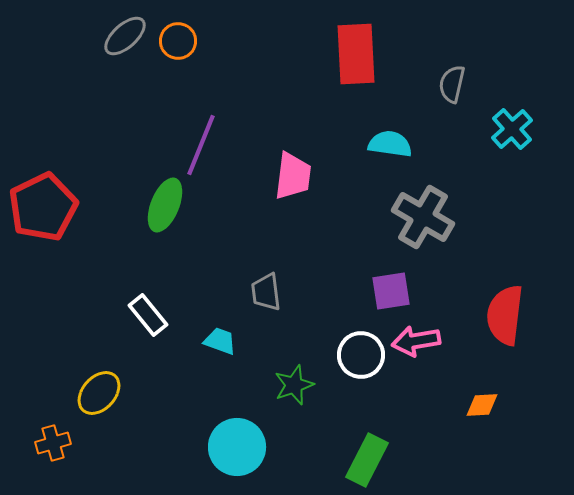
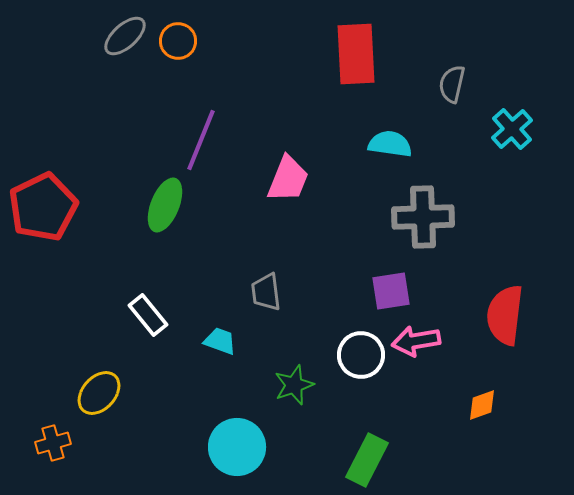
purple line: moved 5 px up
pink trapezoid: moved 5 px left, 3 px down; rotated 15 degrees clockwise
gray cross: rotated 32 degrees counterclockwise
orange diamond: rotated 16 degrees counterclockwise
